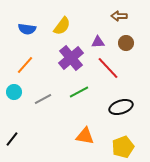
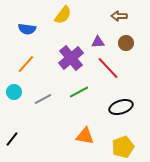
yellow semicircle: moved 1 px right, 11 px up
orange line: moved 1 px right, 1 px up
